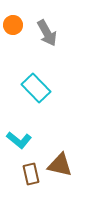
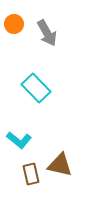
orange circle: moved 1 px right, 1 px up
